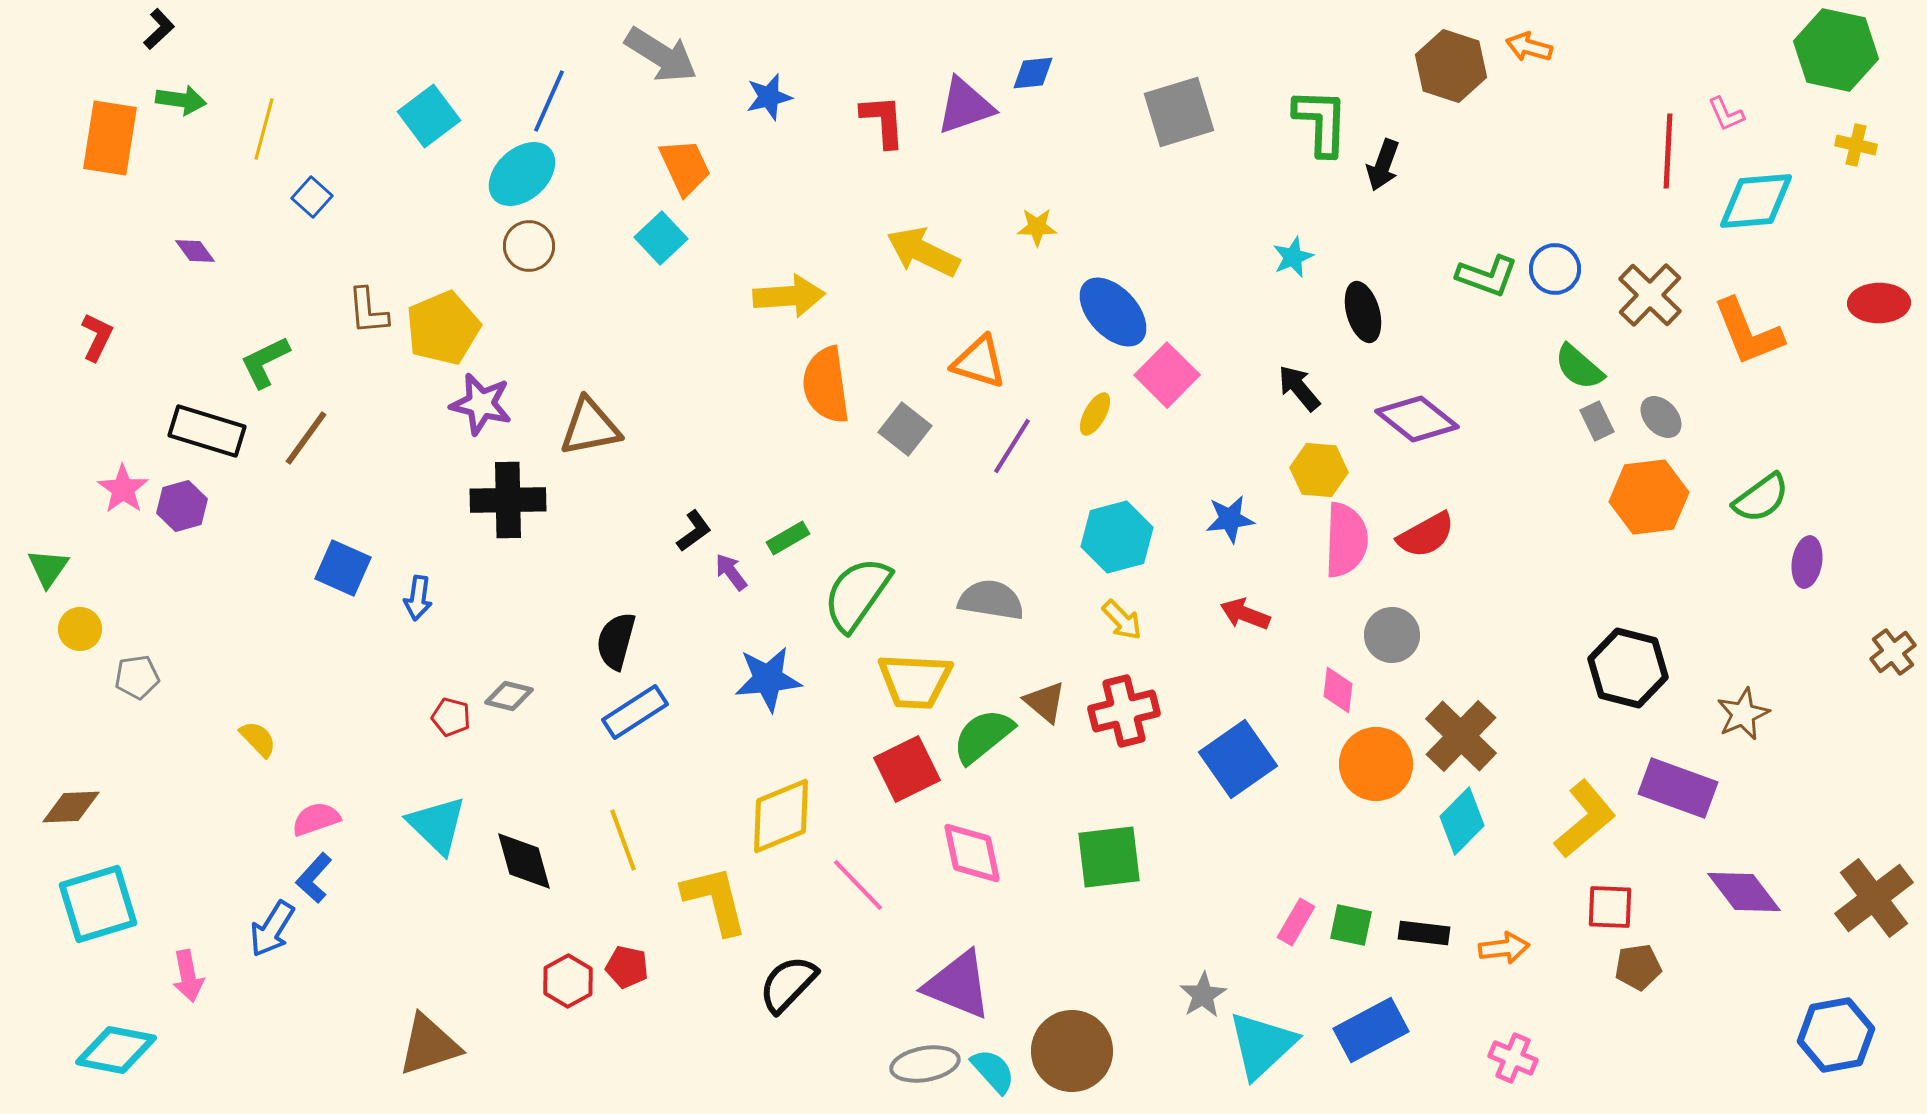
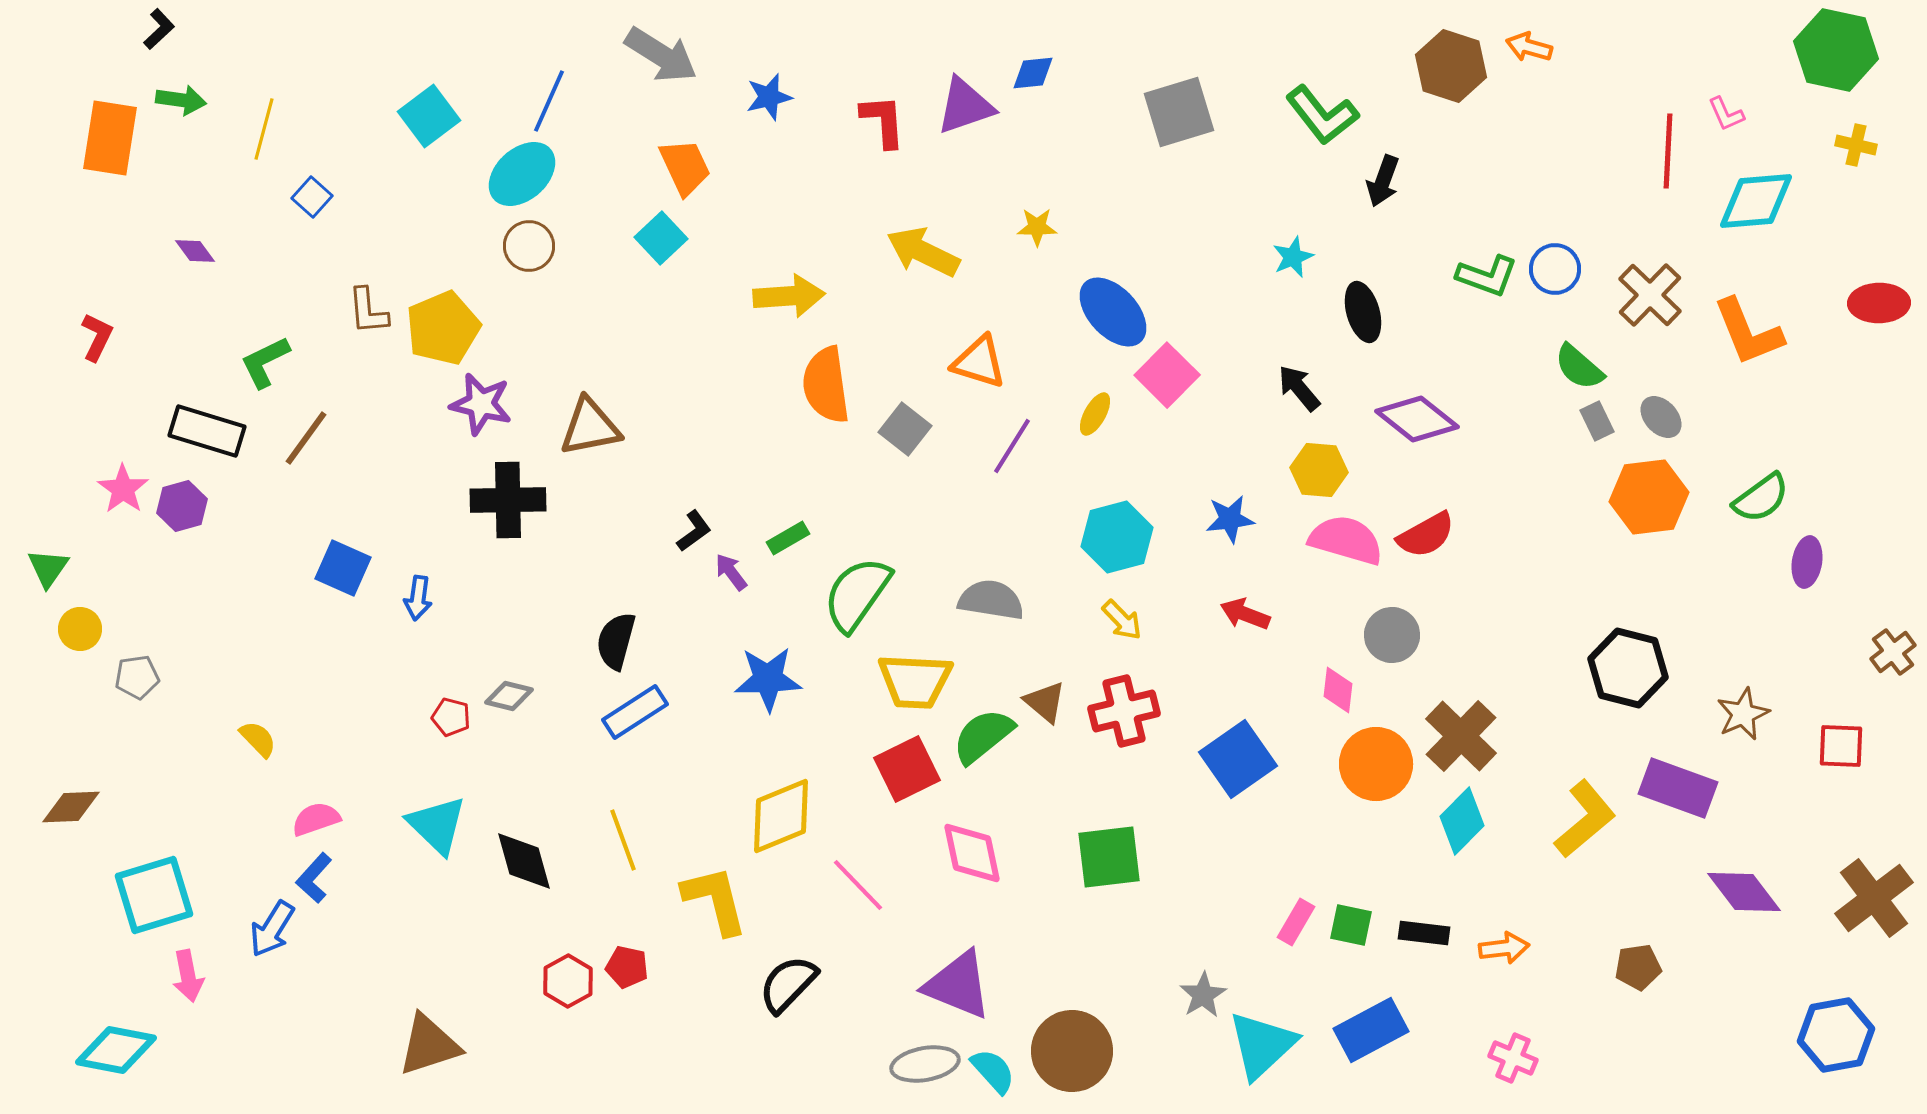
green L-shape at (1321, 122): moved 1 px right, 7 px up; rotated 140 degrees clockwise
black arrow at (1383, 165): moved 16 px down
pink semicircle at (1346, 540): rotated 76 degrees counterclockwise
blue star at (768, 679): rotated 4 degrees clockwise
cyan square at (98, 904): moved 56 px right, 9 px up
red square at (1610, 907): moved 231 px right, 161 px up
